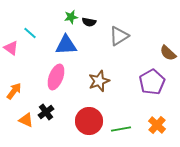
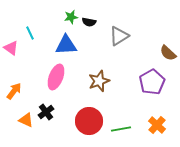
cyan line: rotated 24 degrees clockwise
